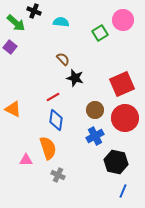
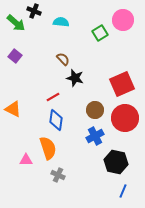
purple square: moved 5 px right, 9 px down
